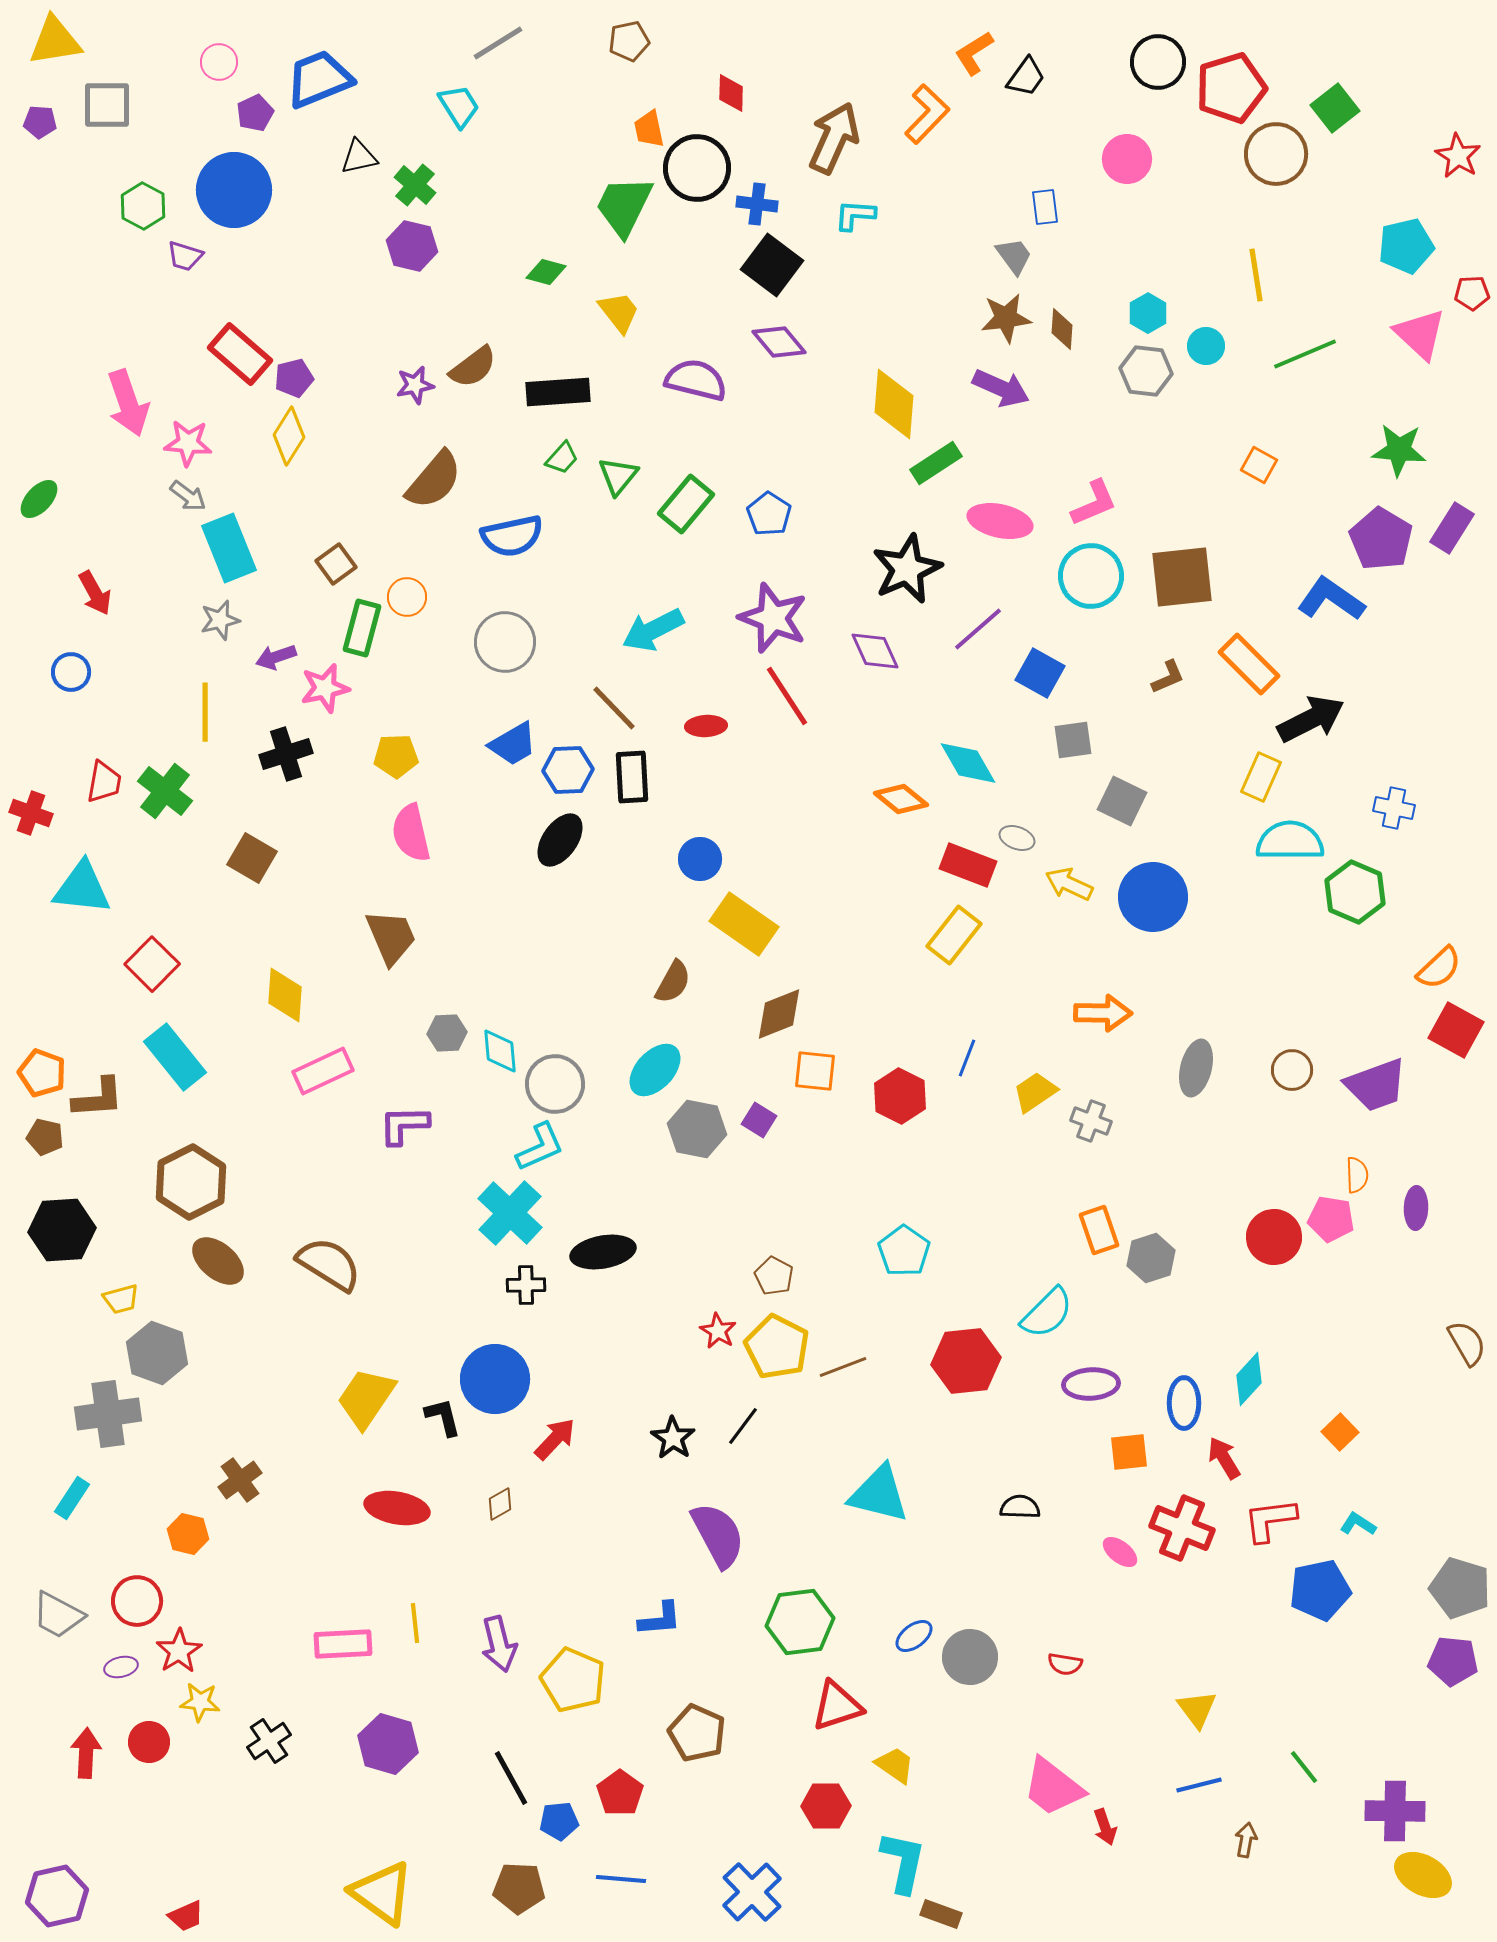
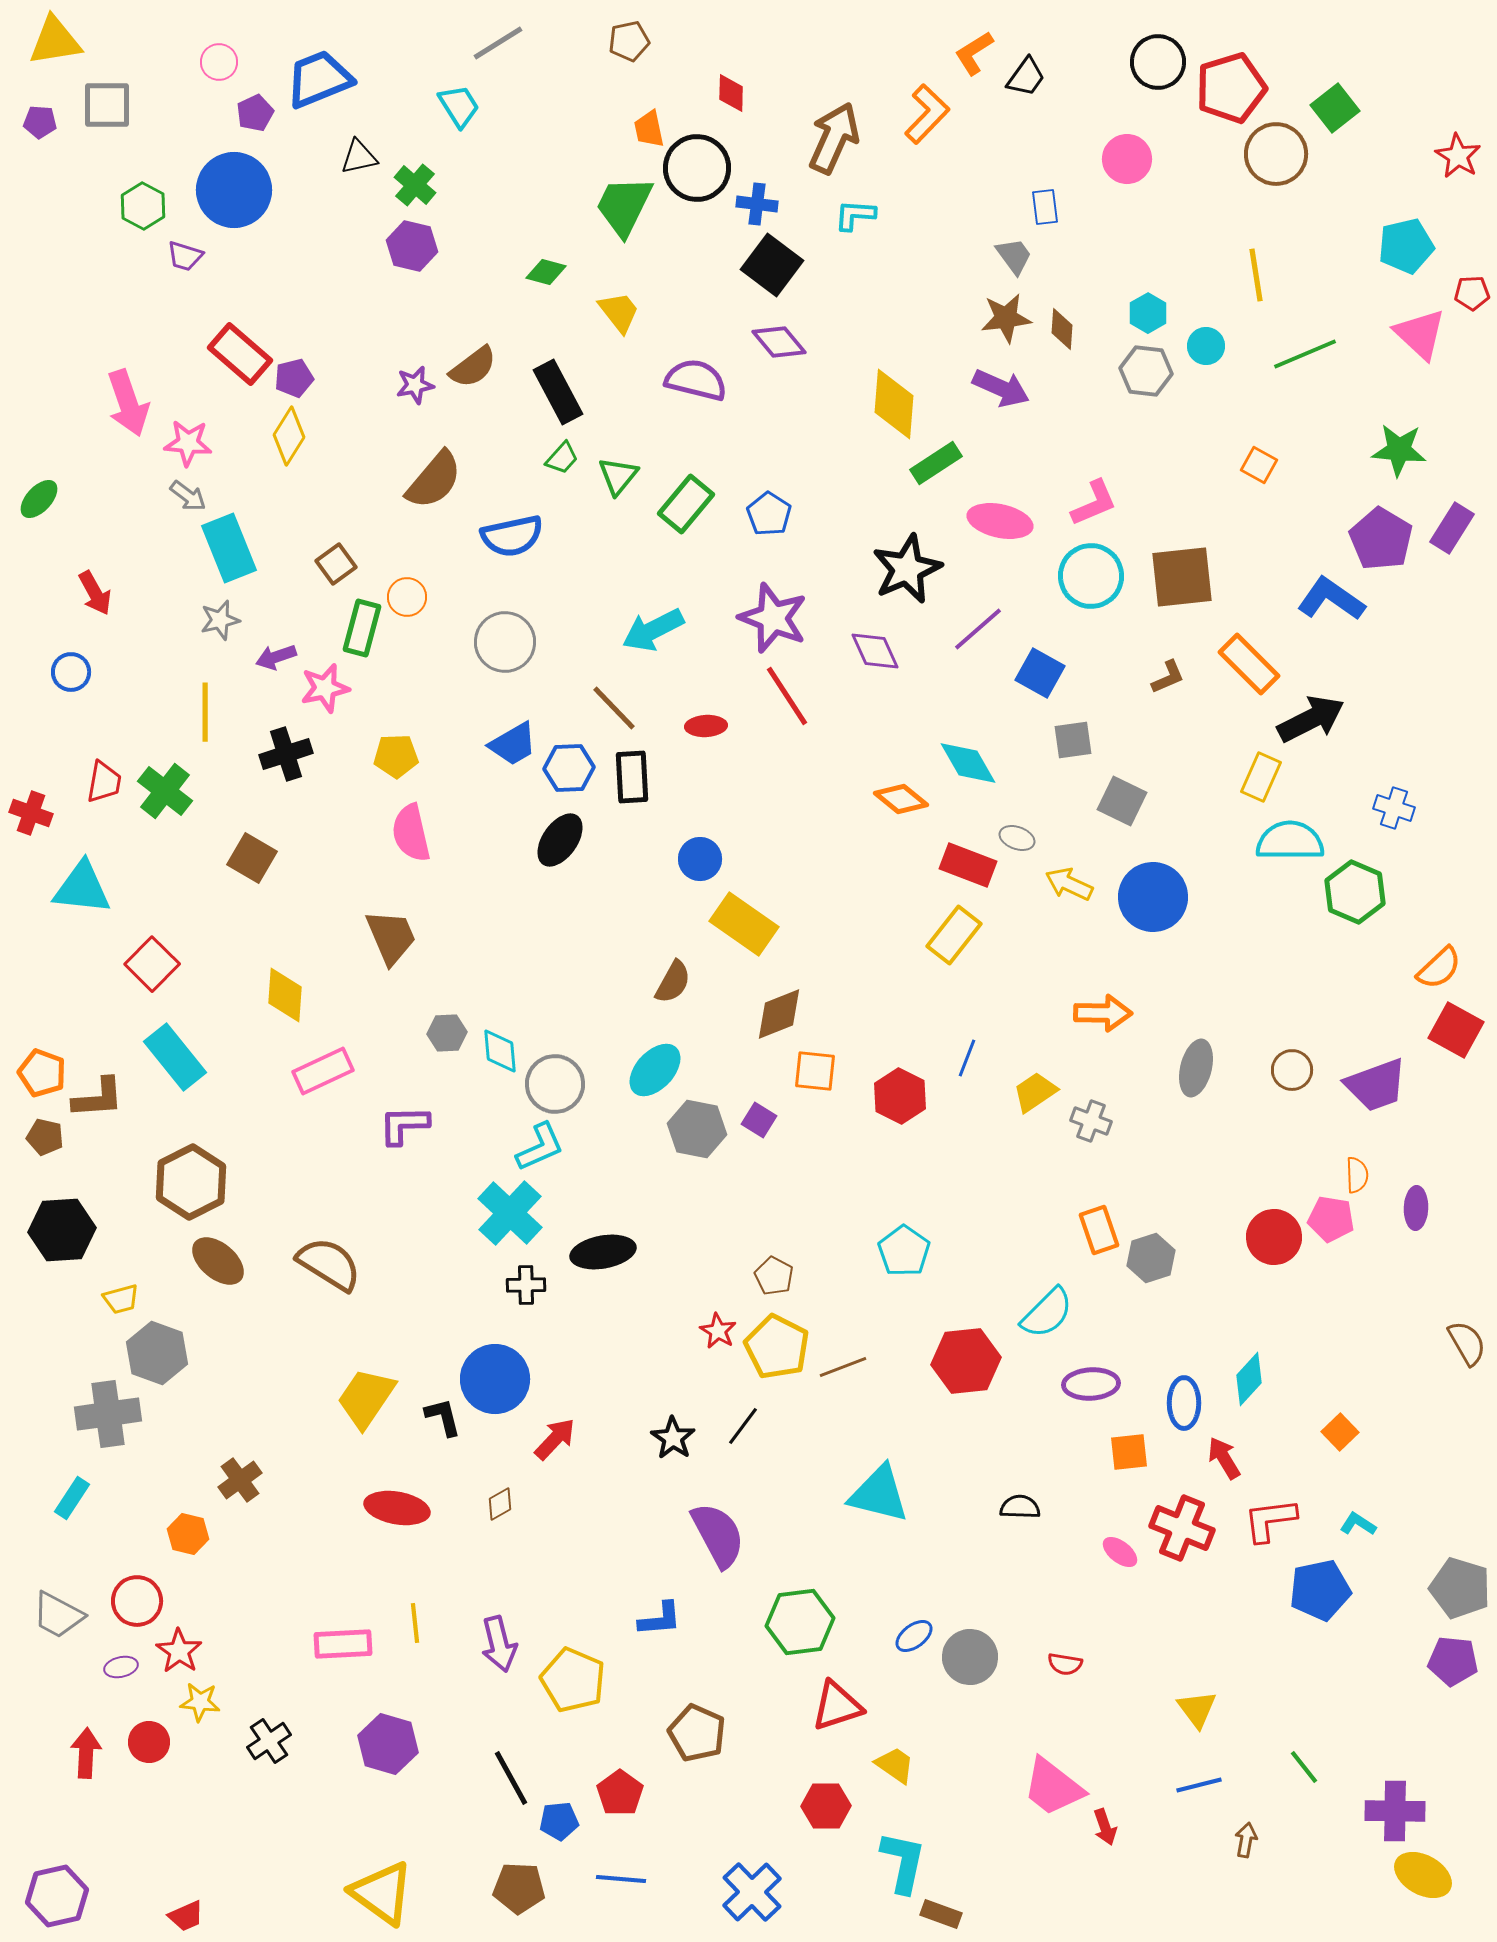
black rectangle at (558, 392): rotated 66 degrees clockwise
blue hexagon at (568, 770): moved 1 px right, 2 px up
blue cross at (1394, 808): rotated 6 degrees clockwise
red star at (179, 1651): rotated 6 degrees counterclockwise
